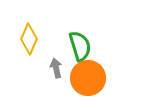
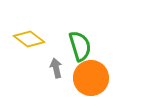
yellow diamond: rotated 76 degrees counterclockwise
orange circle: moved 3 px right
